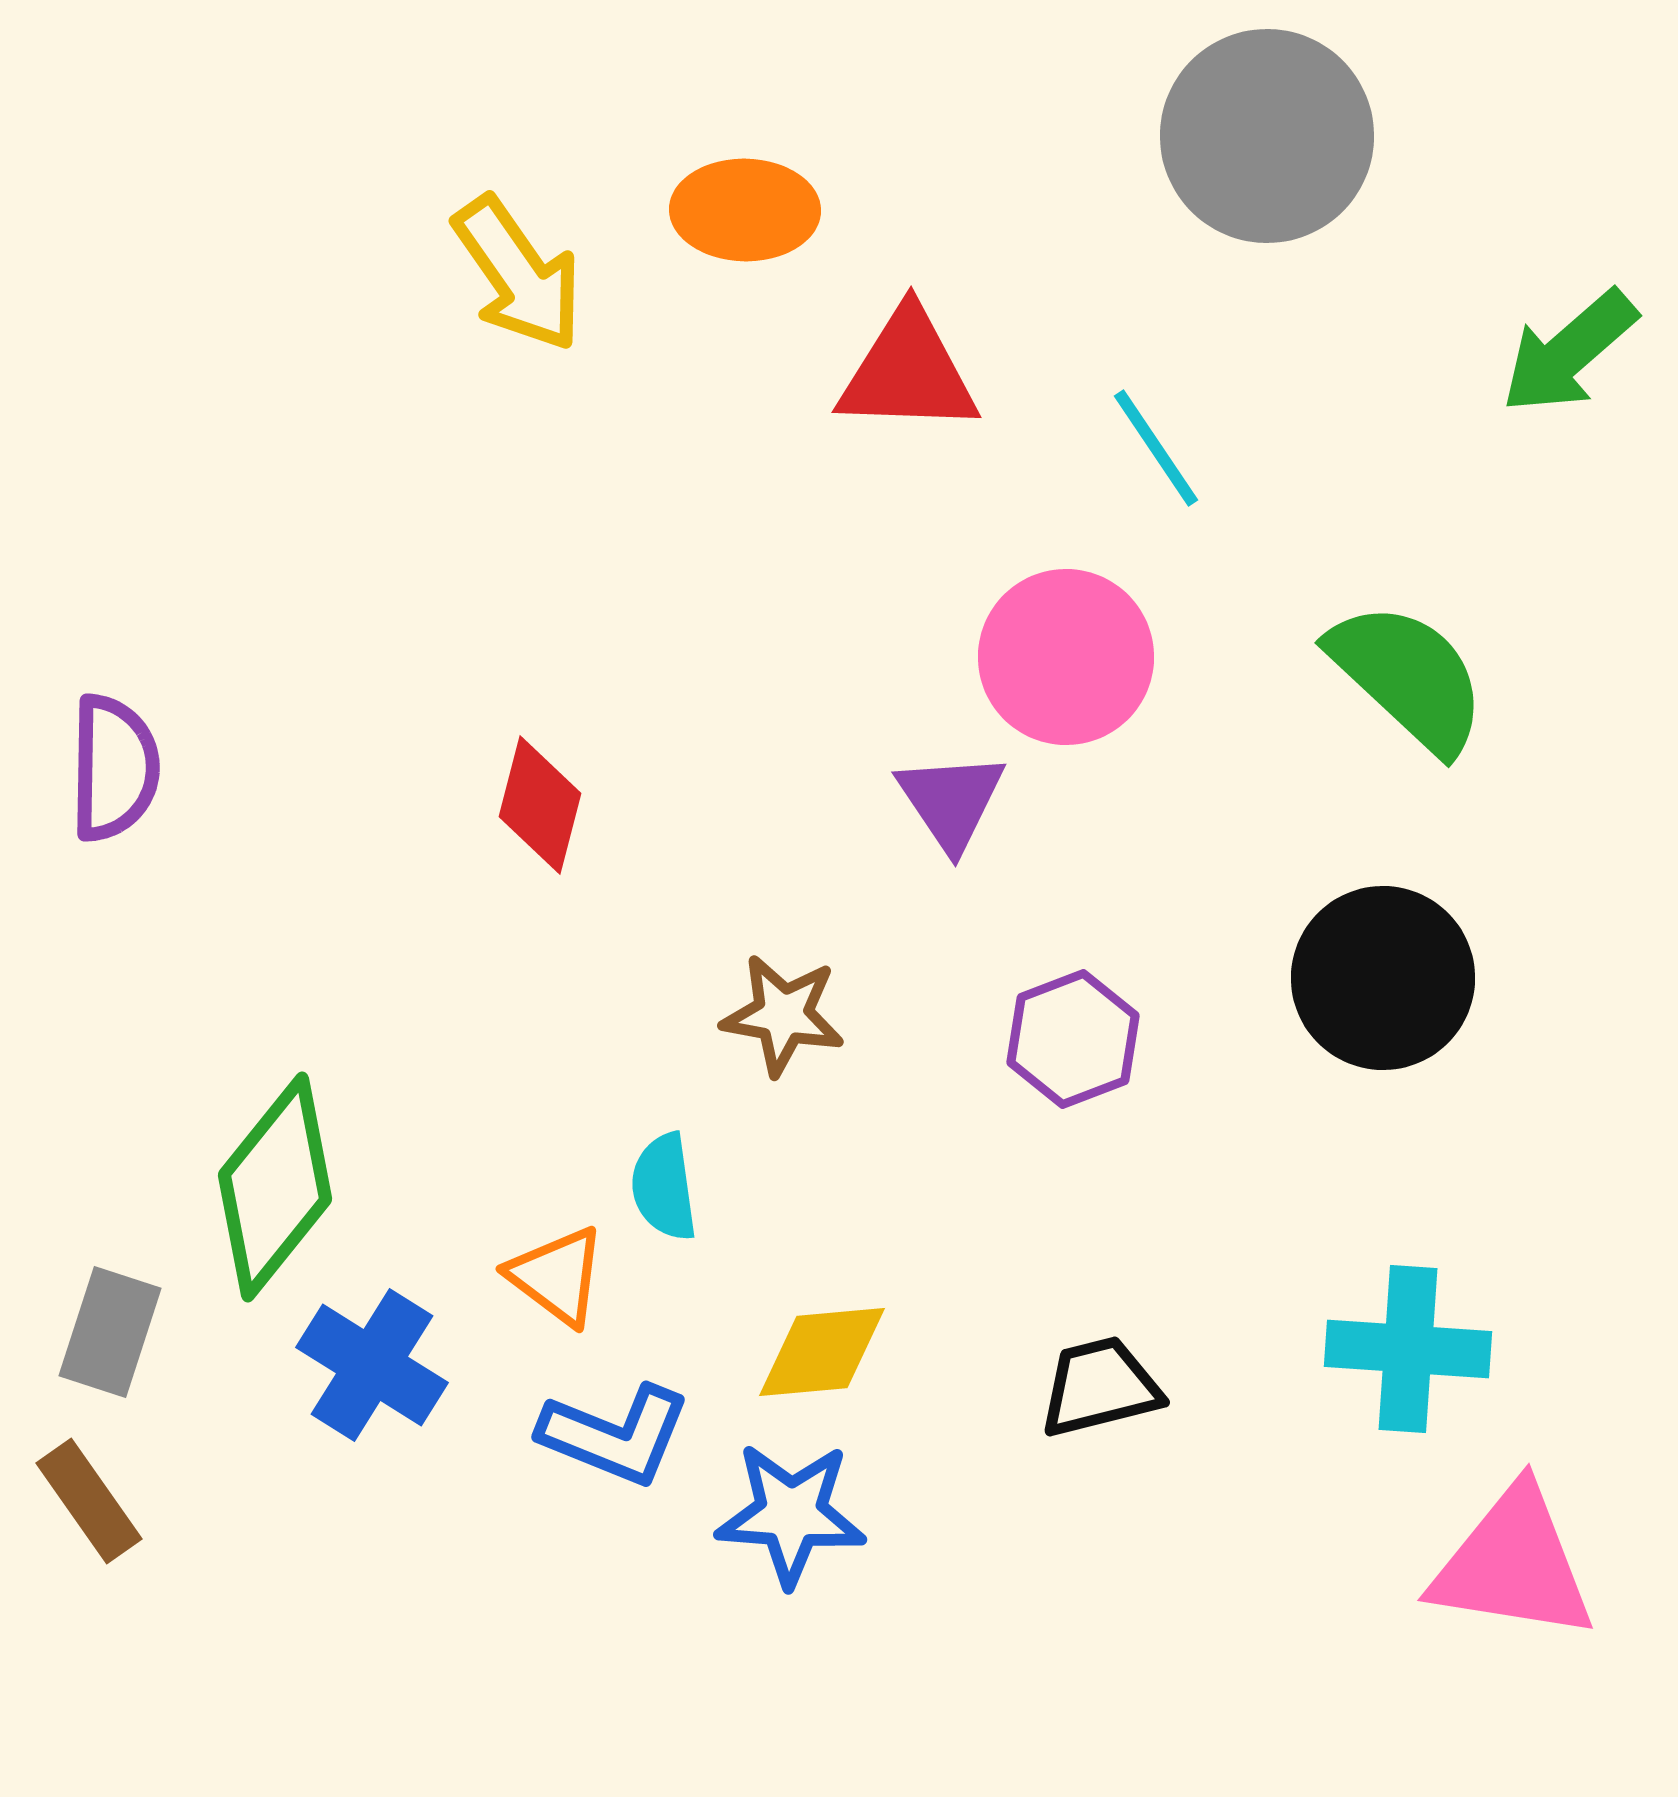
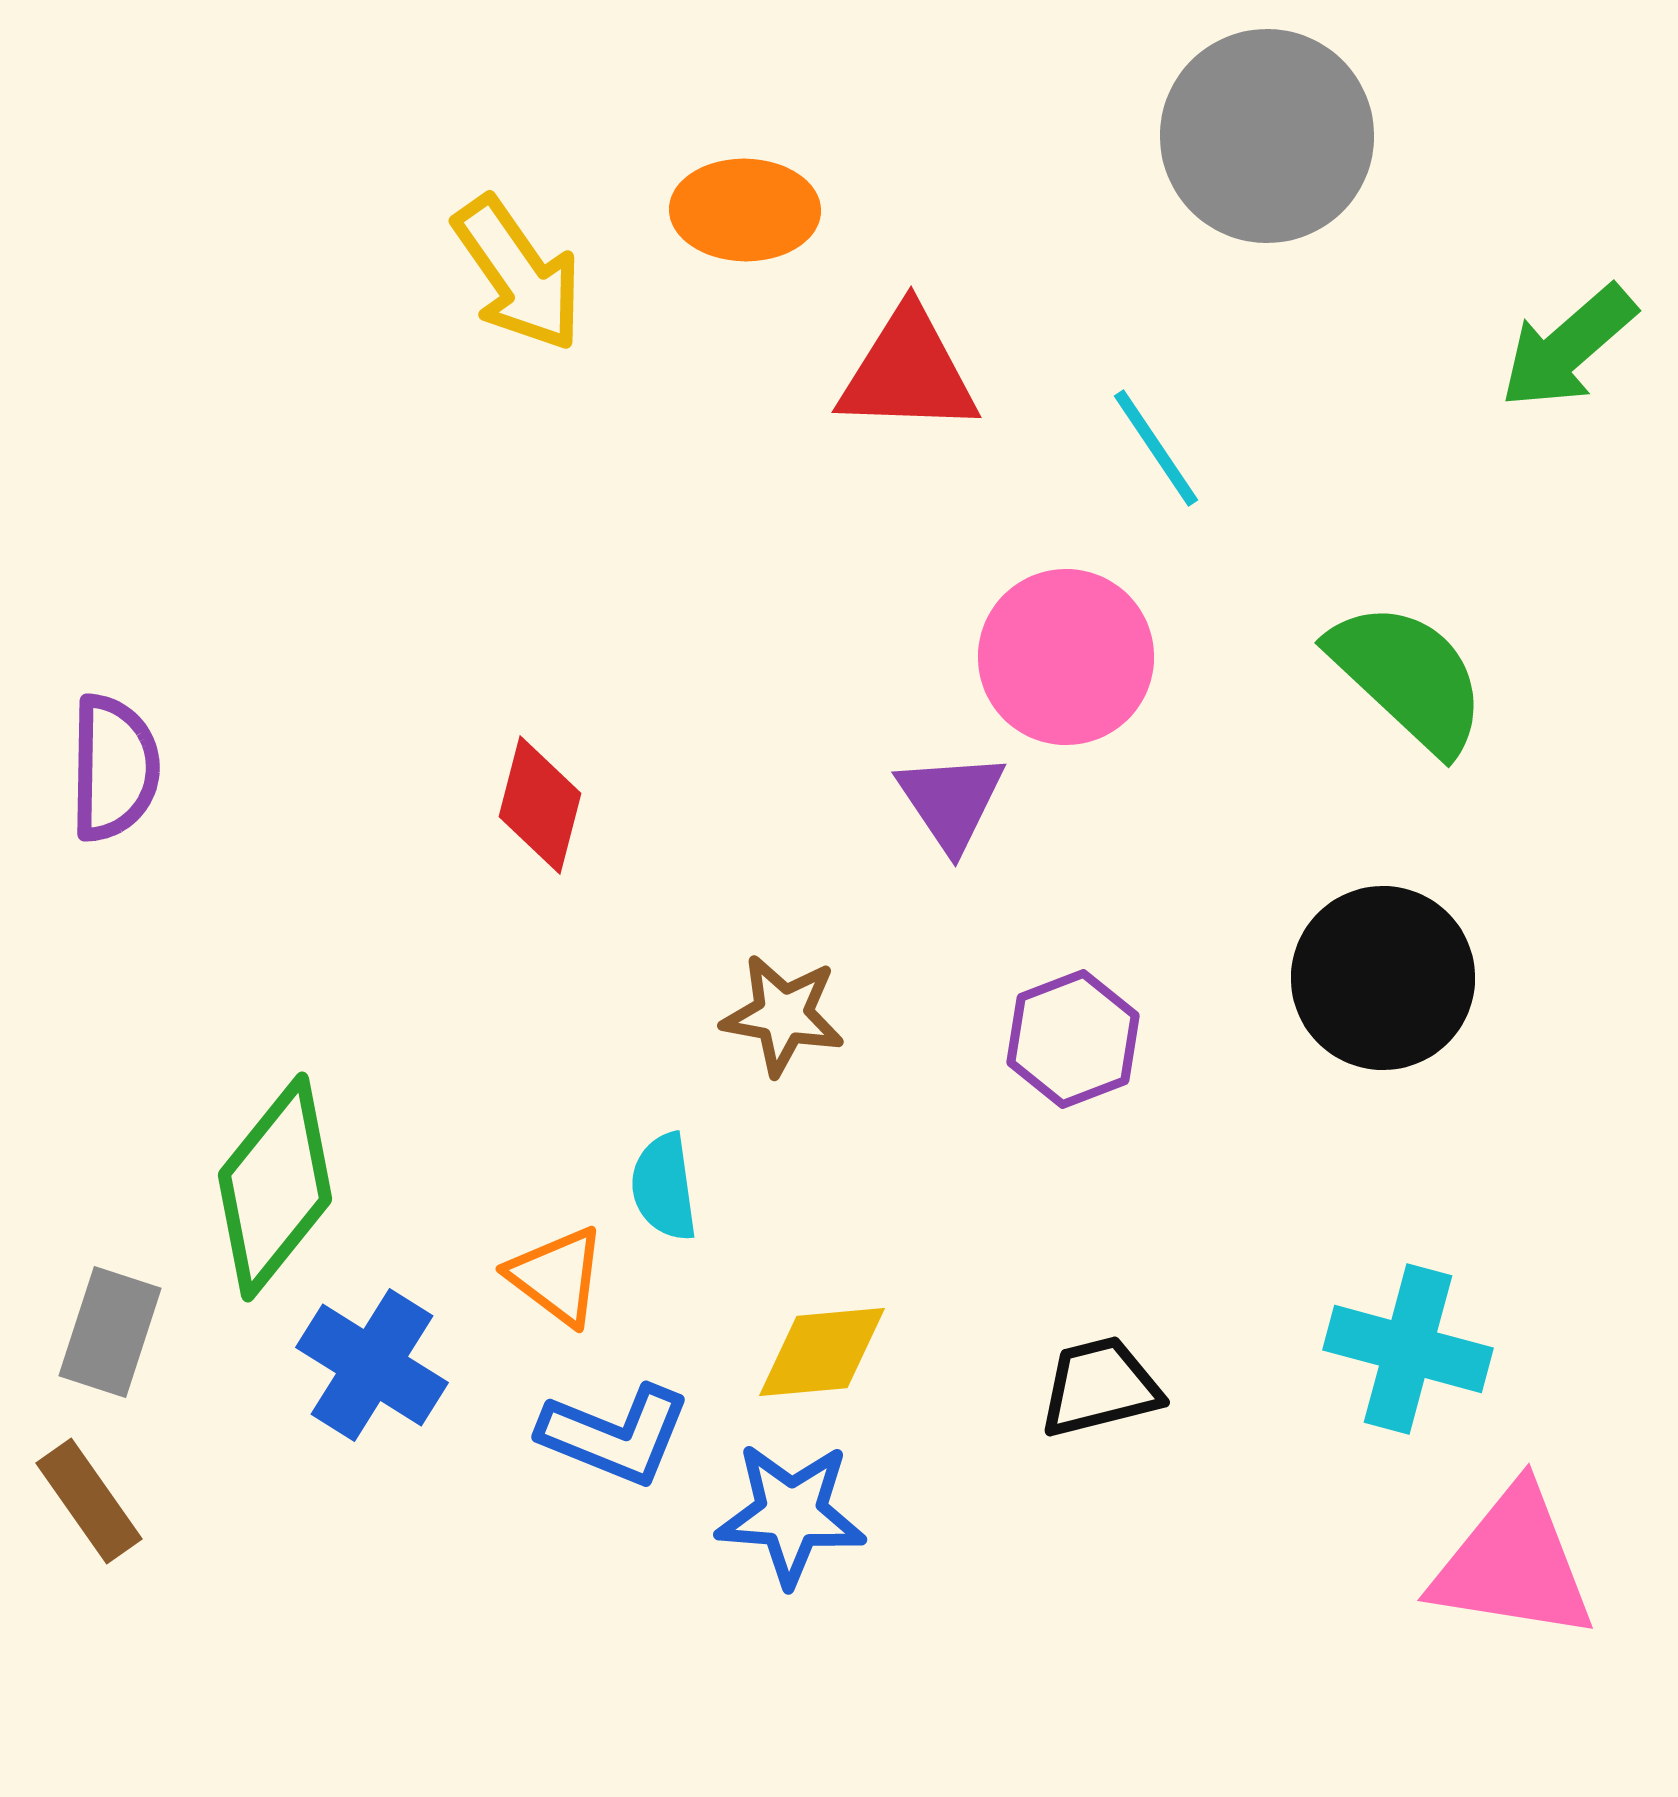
green arrow: moved 1 px left, 5 px up
cyan cross: rotated 11 degrees clockwise
